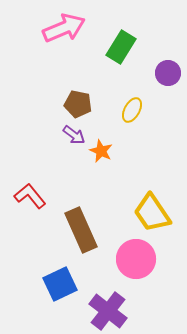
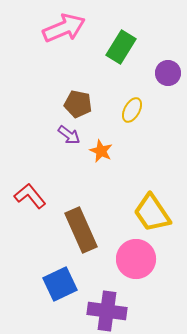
purple arrow: moved 5 px left
purple cross: moved 1 px left; rotated 30 degrees counterclockwise
